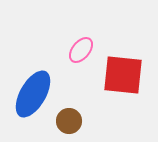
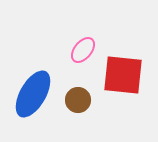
pink ellipse: moved 2 px right
brown circle: moved 9 px right, 21 px up
